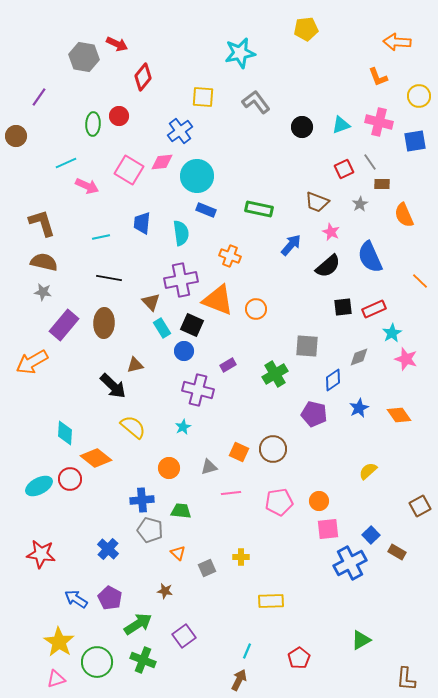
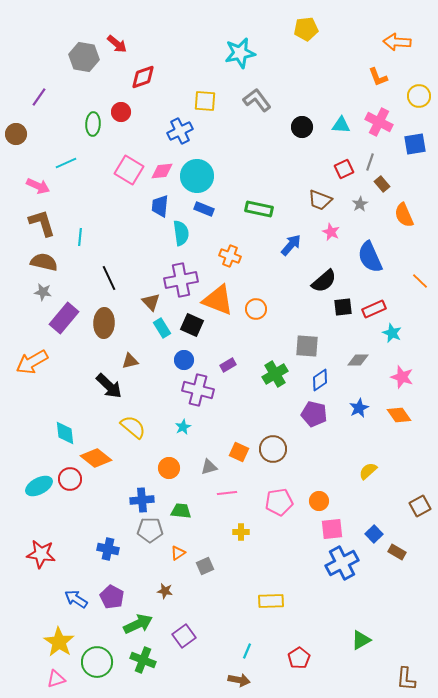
red arrow at (117, 44): rotated 15 degrees clockwise
red diamond at (143, 77): rotated 32 degrees clockwise
yellow square at (203, 97): moved 2 px right, 4 px down
gray L-shape at (256, 102): moved 1 px right, 2 px up
red circle at (119, 116): moved 2 px right, 4 px up
pink cross at (379, 122): rotated 12 degrees clockwise
cyan triangle at (341, 125): rotated 24 degrees clockwise
blue cross at (180, 131): rotated 10 degrees clockwise
brown circle at (16, 136): moved 2 px up
blue square at (415, 141): moved 3 px down
pink diamond at (162, 162): moved 9 px down
gray line at (370, 162): rotated 54 degrees clockwise
brown rectangle at (382, 184): rotated 49 degrees clockwise
pink arrow at (87, 186): moved 49 px left
brown trapezoid at (317, 202): moved 3 px right, 2 px up
blue rectangle at (206, 210): moved 2 px left, 1 px up
blue trapezoid at (142, 223): moved 18 px right, 17 px up
cyan line at (101, 237): moved 21 px left; rotated 72 degrees counterclockwise
black semicircle at (328, 266): moved 4 px left, 15 px down
black line at (109, 278): rotated 55 degrees clockwise
purple rectangle at (64, 325): moved 7 px up
cyan star at (392, 333): rotated 18 degrees counterclockwise
blue circle at (184, 351): moved 9 px down
gray diamond at (359, 357): moved 1 px left, 3 px down; rotated 20 degrees clockwise
pink star at (406, 359): moved 4 px left, 18 px down
brown triangle at (135, 365): moved 5 px left, 4 px up
blue diamond at (333, 380): moved 13 px left
black arrow at (113, 386): moved 4 px left
cyan diamond at (65, 433): rotated 10 degrees counterclockwise
pink line at (231, 493): moved 4 px left
pink square at (328, 529): moved 4 px right
gray pentagon at (150, 530): rotated 15 degrees counterclockwise
blue square at (371, 535): moved 3 px right, 1 px up
blue cross at (108, 549): rotated 30 degrees counterclockwise
orange triangle at (178, 553): rotated 42 degrees clockwise
yellow cross at (241, 557): moved 25 px up
blue cross at (350, 563): moved 8 px left
gray square at (207, 568): moved 2 px left, 2 px up
purple pentagon at (110, 598): moved 2 px right, 1 px up
green arrow at (138, 624): rotated 8 degrees clockwise
brown arrow at (239, 680): rotated 75 degrees clockwise
